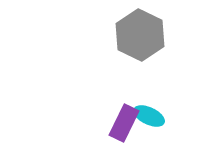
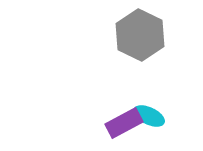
purple rectangle: rotated 36 degrees clockwise
